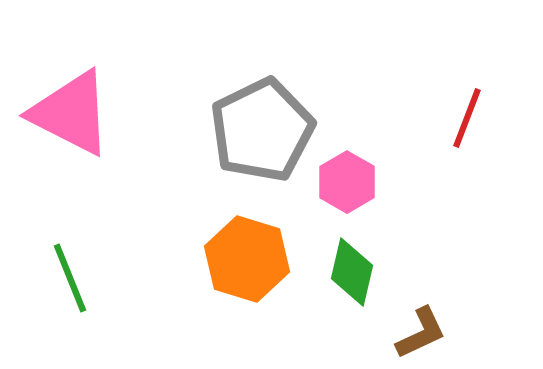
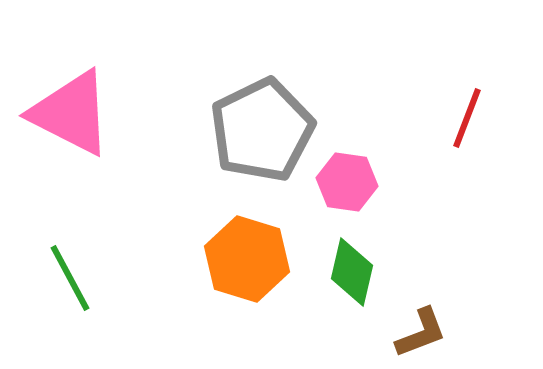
pink hexagon: rotated 22 degrees counterclockwise
green line: rotated 6 degrees counterclockwise
brown L-shape: rotated 4 degrees clockwise
